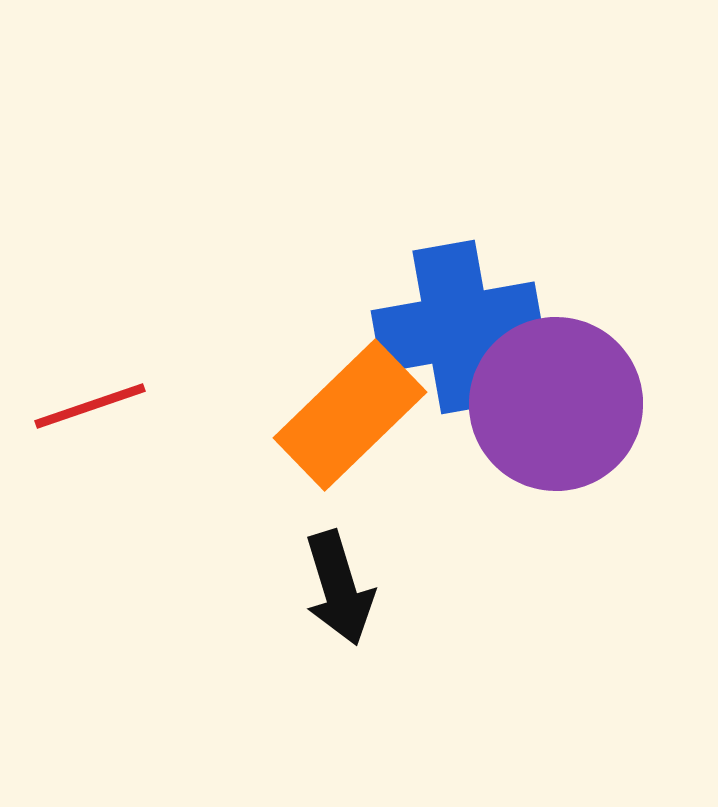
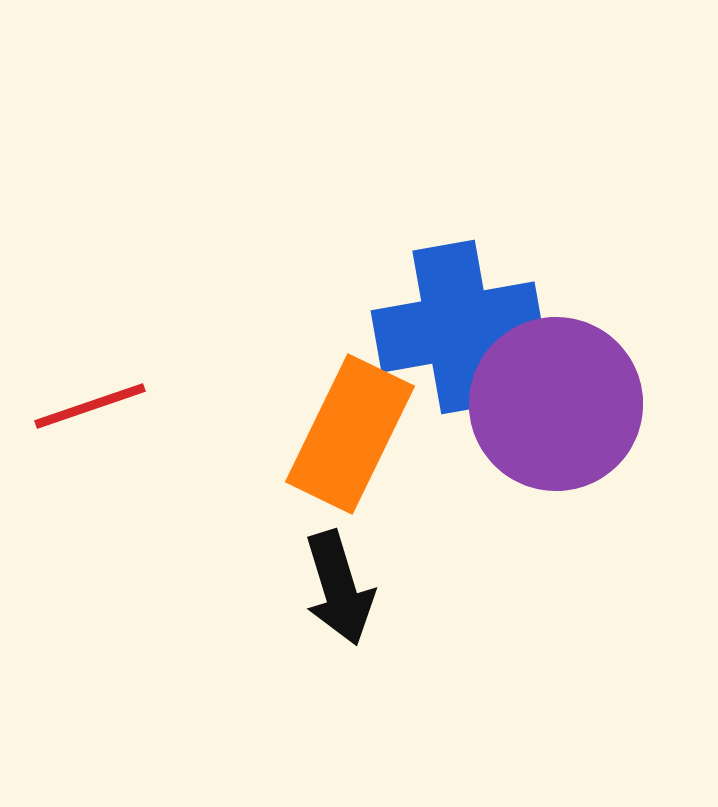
orange rectangle: moved 19 px down; rotated 20 degrees counterclockwise
